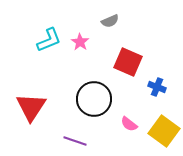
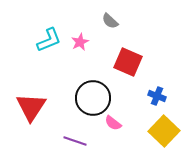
gray semicircle: rotated 66 degrees clockwise
pink star: rotated 12 degrees clockwise
blue cross: moved 9 px down
black circle: moved 1 px left, 1 px up
pink semicircle: moved 16 px left, 1 px up
yellow square: rotated 8 degrees clockwise
